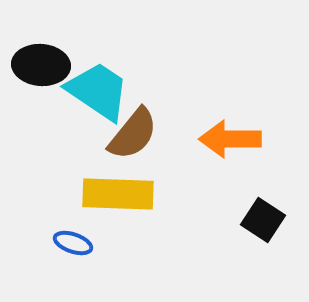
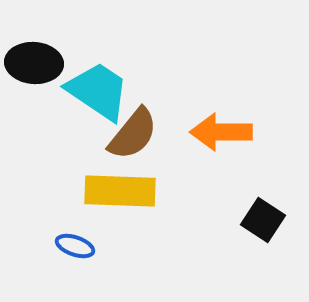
black ellipse: moved 7 px left, 2 px up
orange arrow: moved 9 px left, 7 px up
yellow rectangle: moved 2 px right, 3 px up
blue ellipse: moved 2 px right, 3 px down
